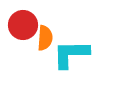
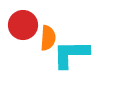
orange semicircle: moved 3 px right
